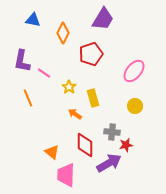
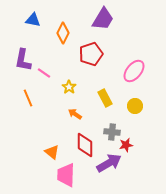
purple L-shape: moved 1 px right, 1 px up
yellow rectangle: moved 12 px right; rotated 12 degrees counterclockwise
